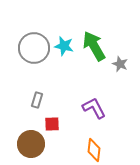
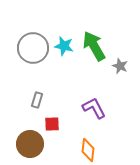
gray circle: moved 1 px left
gray star: moved 2 px down
brown circle: moved 1 px left
orange diamond: moved 6 px left
